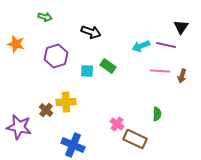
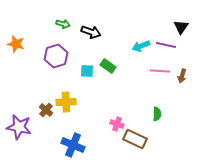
green arrow: moved 18 px right, 7 px down
pink cross: rotated 16 degrees counterclockwise
